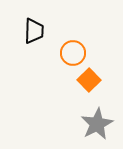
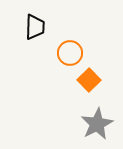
black trapezoid: moved 1 px right, 4 px up
orange circle: moved 3 px left
